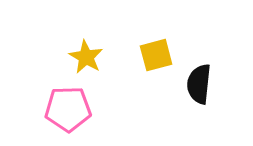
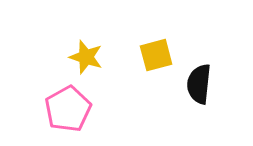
yellow star: rotated 12 degrees counterclockwise
pink pentagon: rotated 27 degrees counterclockwise
